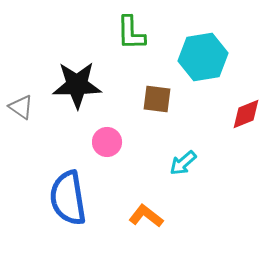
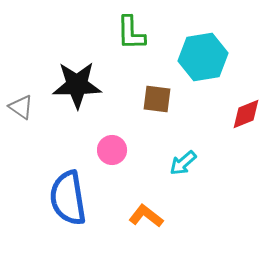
pink circle: moved 5 px right, 8 px down
